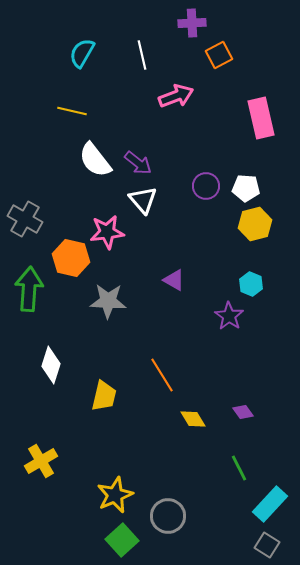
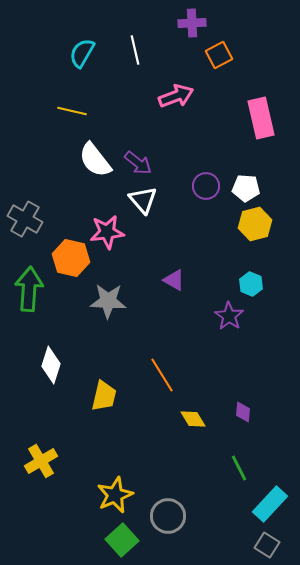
white line: moved 7 px left, 5 px up
purple diamond: rotated 40 degrees clockwise
